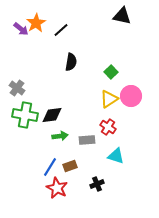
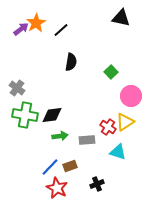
black triangle: moved 1 px left, 2 px down
purple arrow: rotated 77 degrees counterclockwise
yellow triangle: moved 16 px right, 23 px down
cyan triangle: moved 2 px right, 4 px up
blue line: rotated 12 degrees clockwise
